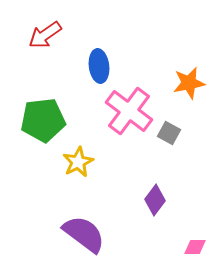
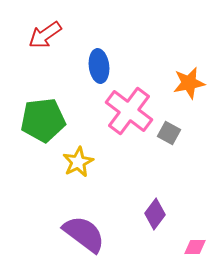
purple diamond: moved 14 px down
